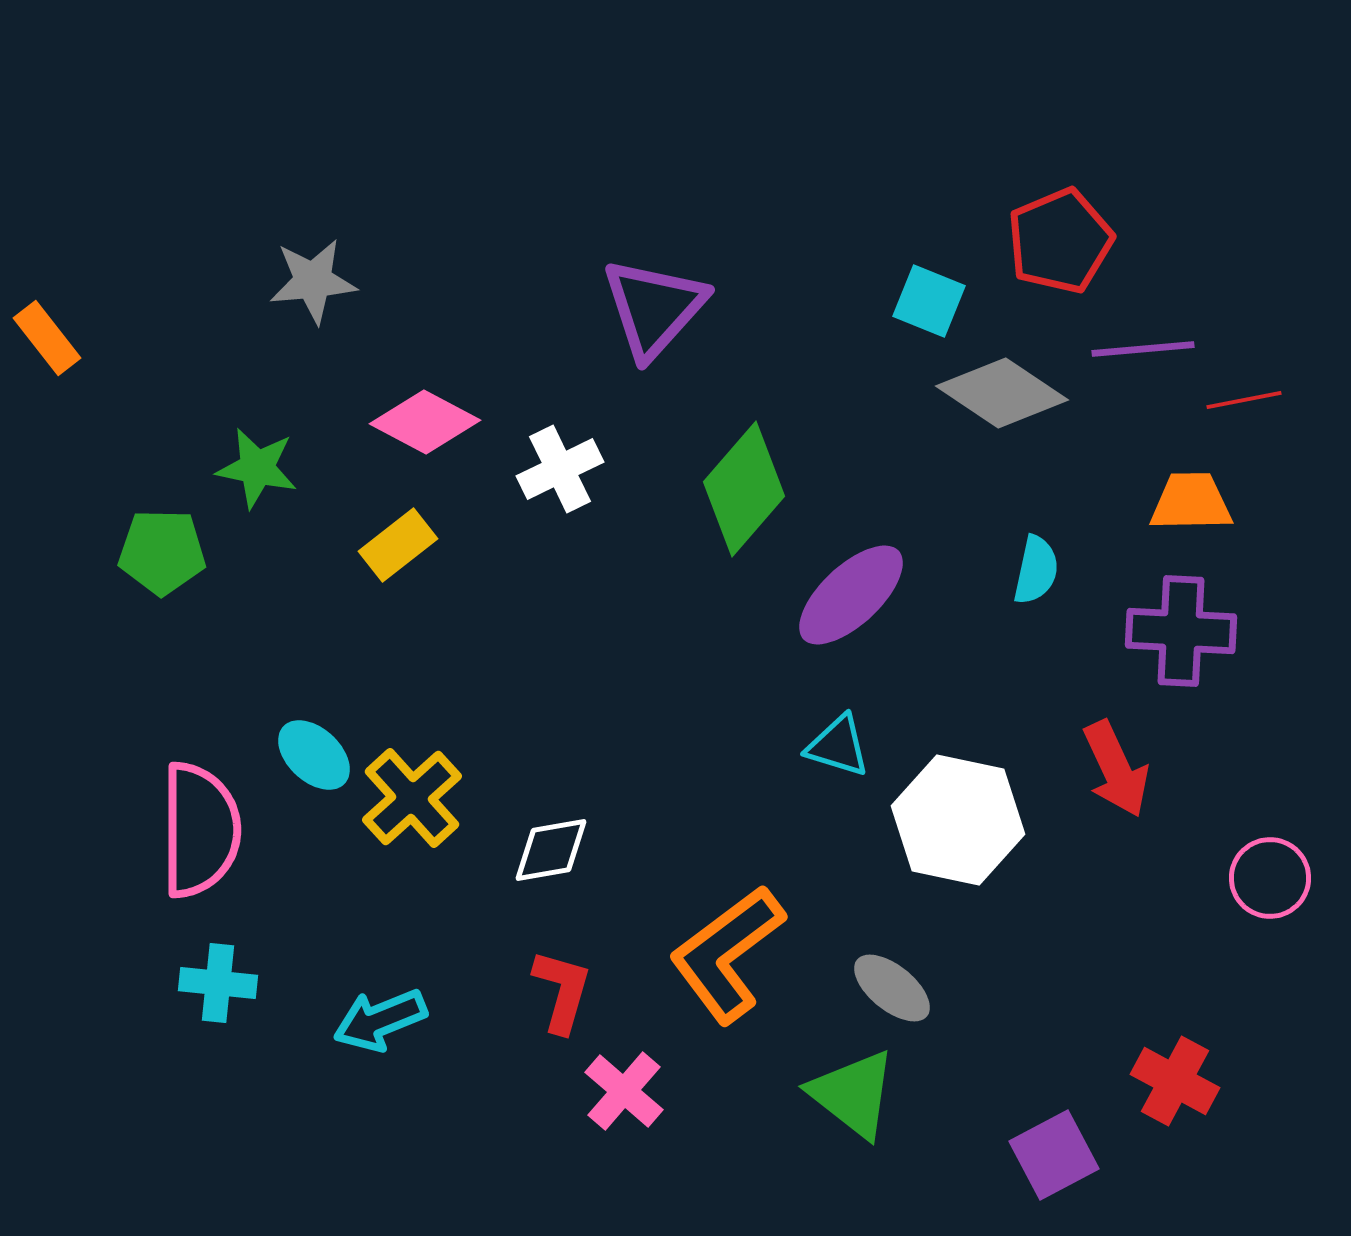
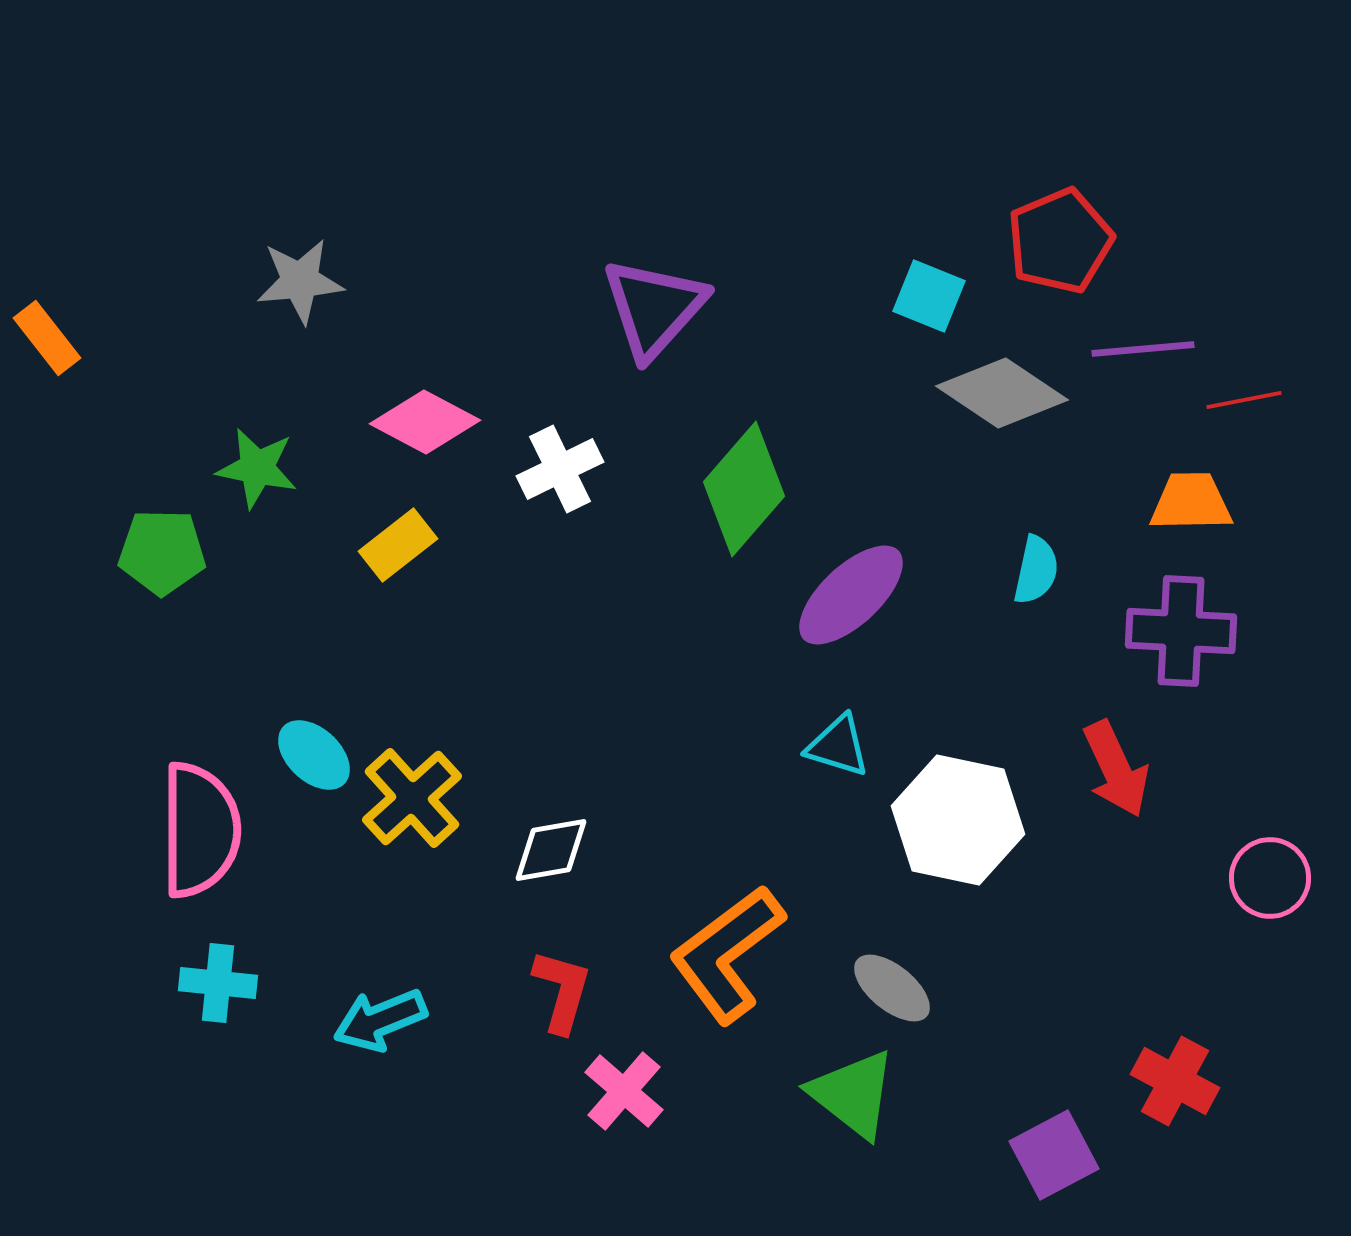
gray star: moved 13 px left
cyan square: moved 5 px up
